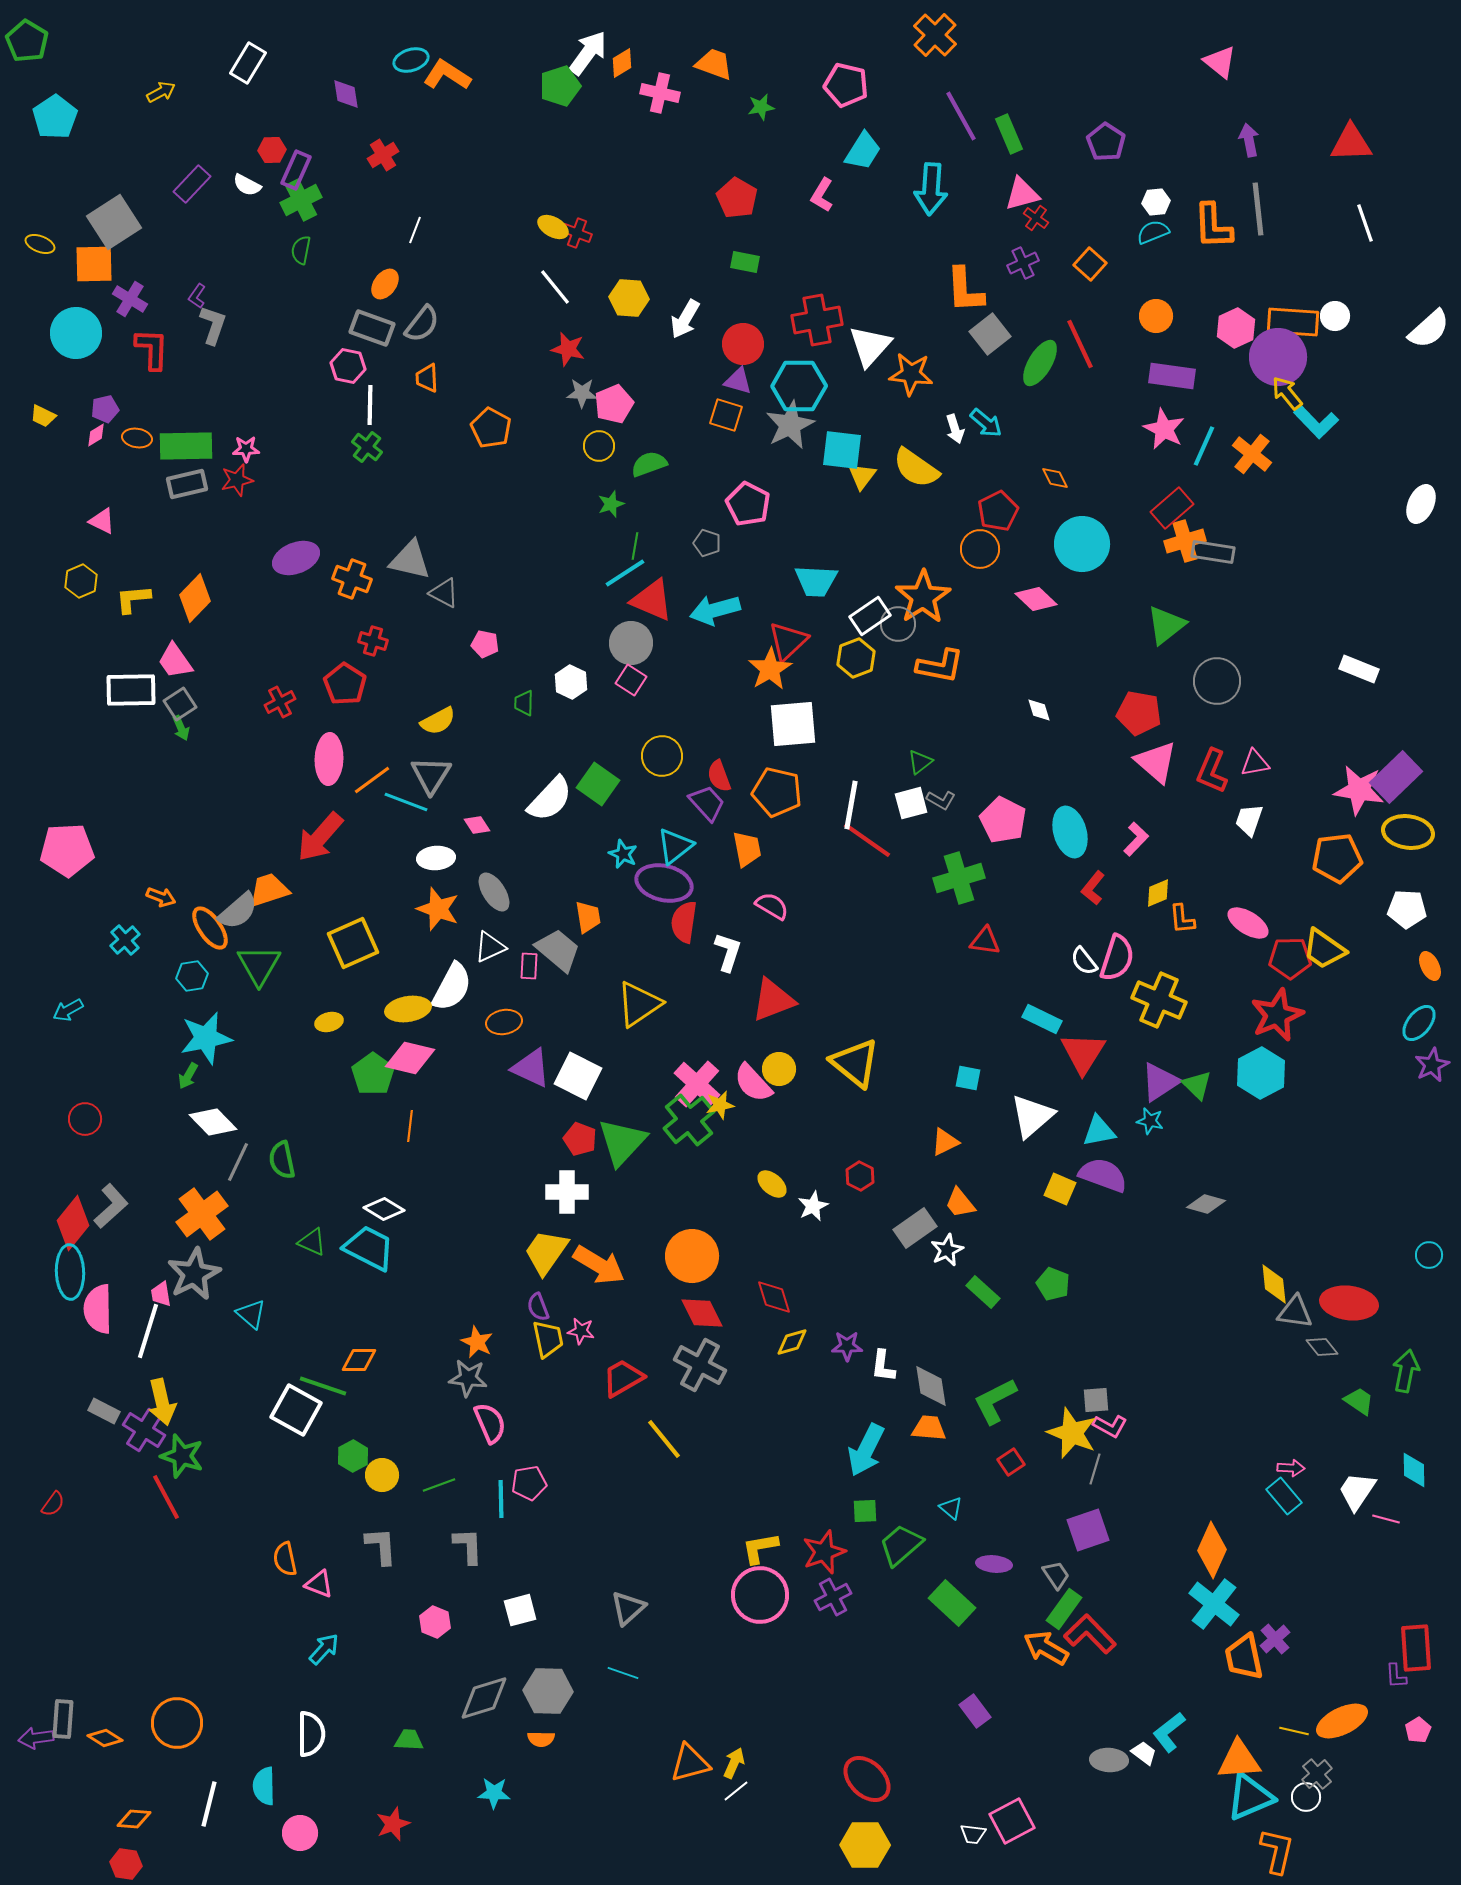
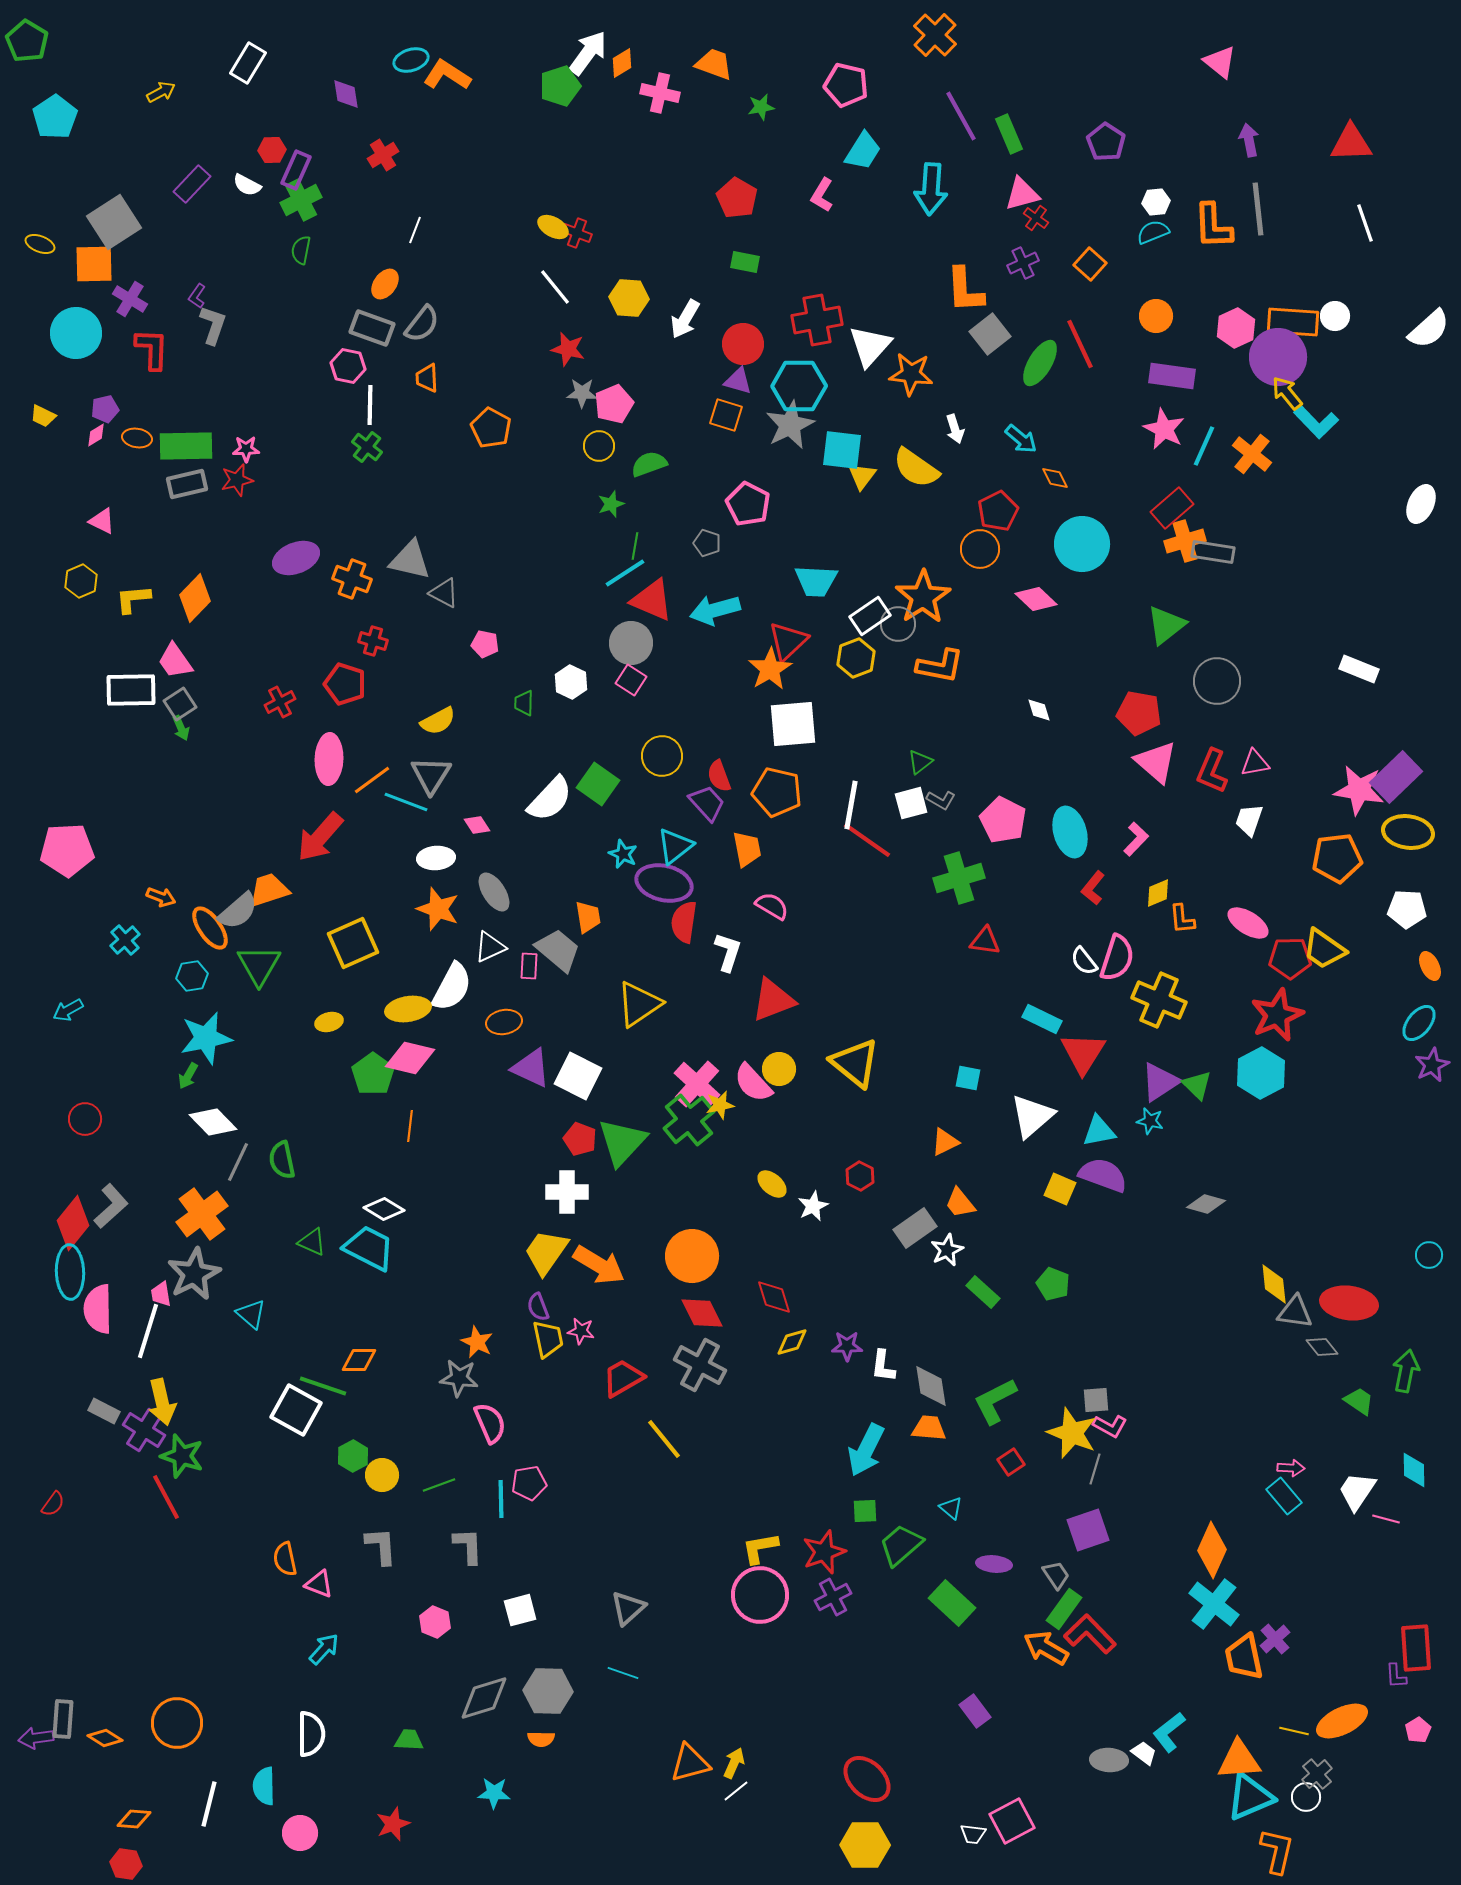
cyan arrow at (986, 423): moved 35 px right, 16 px down
red pentagon at (345, 684): rotated 15 degrees counterclockwise
gray star at (468, 1378): moved 9 px left
